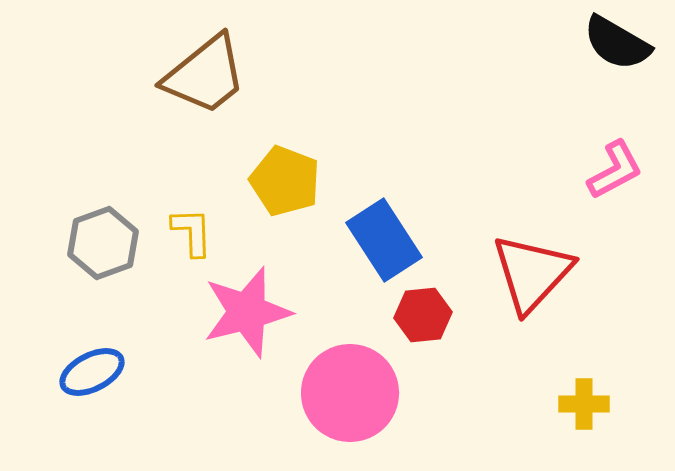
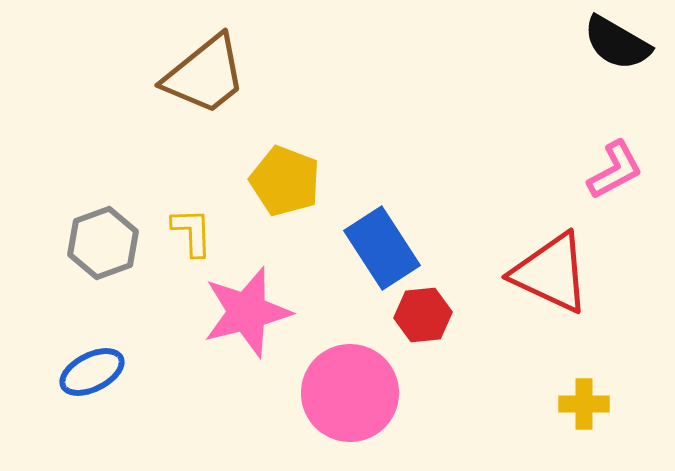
blue rectangle: moved 2 px left, 8 px down
red triangle: moved 19 px right; rotated 48 degrees counterclockwise
